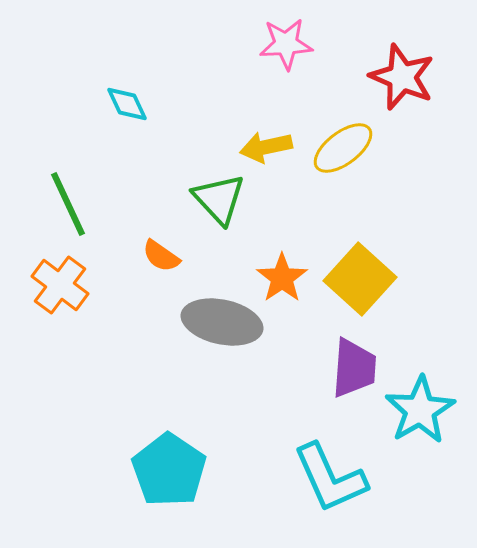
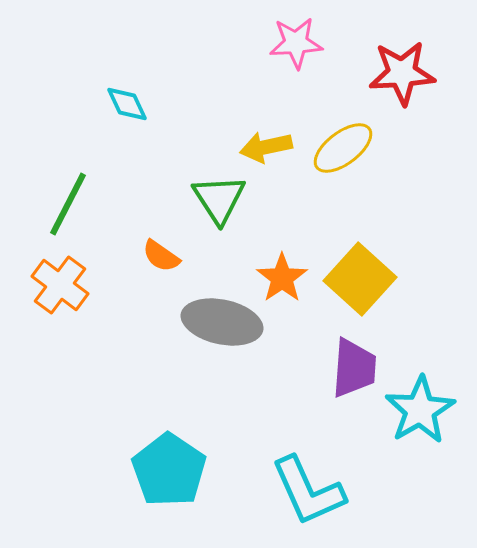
pink star: moved 10 px right, 1 px up
red star: moved 4 px up; rotated 26 degrees counterclockwise
green triangle: rotated 10 degrees clockwise
green line: rotated 52 degrees clockwise
cyan L-shape: moved 22 px left, 13 px down
